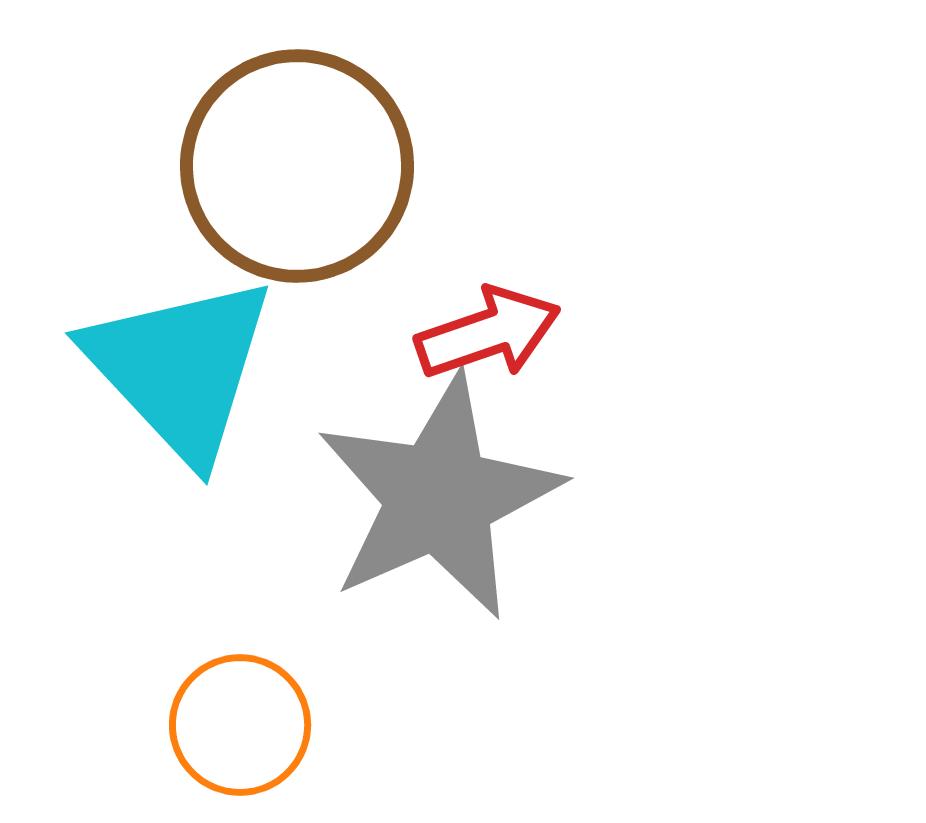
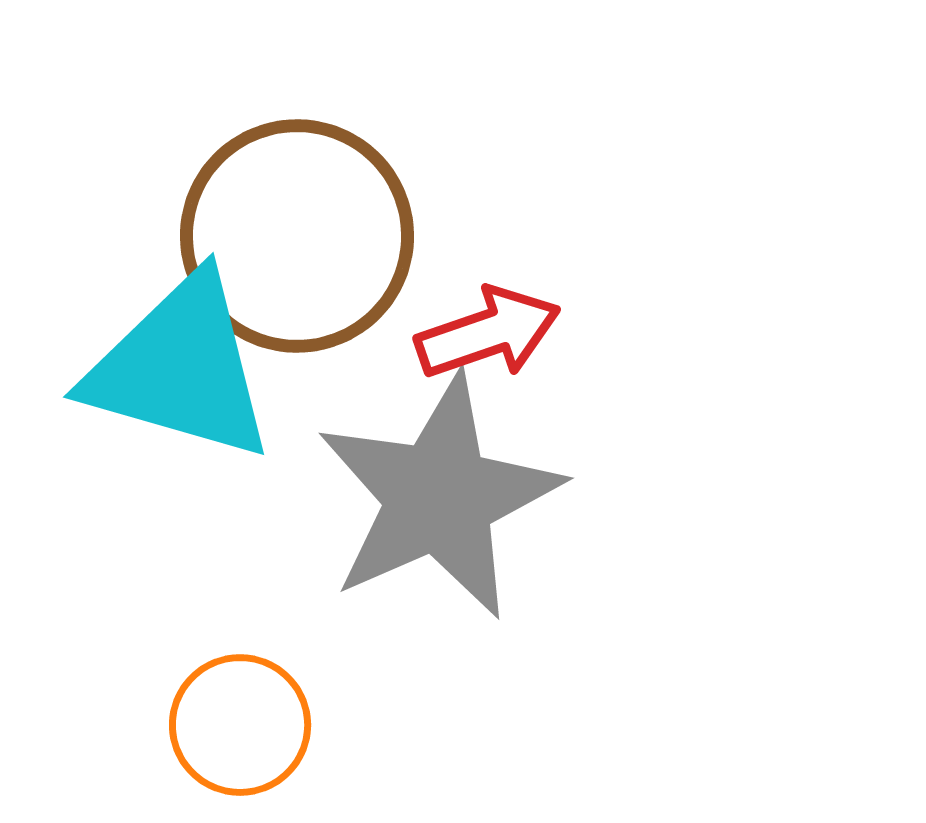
brown circle: moved 70 px down
cyan triangle: rotated 31 degrees counterclockwise
